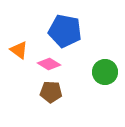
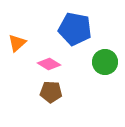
blue pentagon: moved 10 px right, 2 px up
orange triangle: moved 2 px left, 7 px up; rotated 42 degrees clockwise
green circle: moved 10 px up
